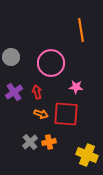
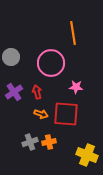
orange line: moved 8 px left, 3 px down
gray cross: rotated 21 degrees clockwise
